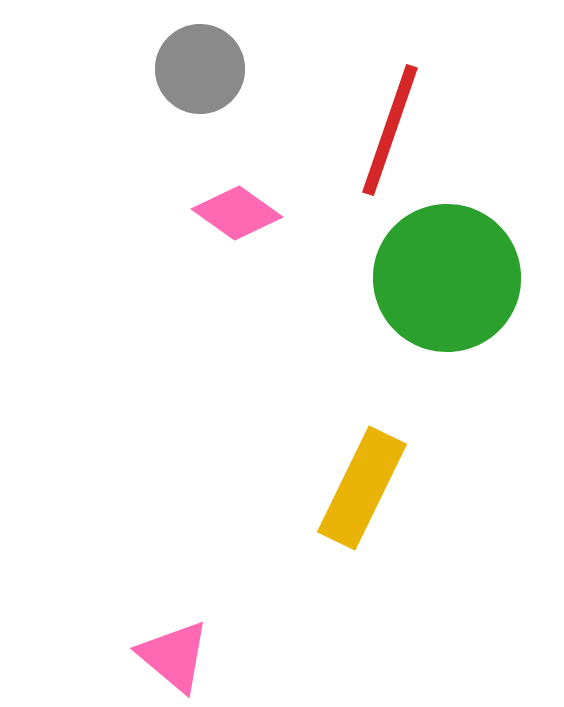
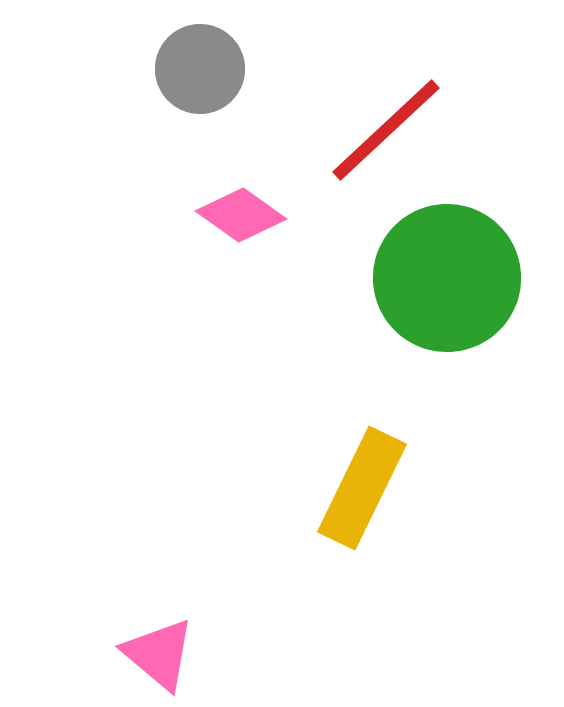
red line: moved 4 px left; rotated 28 degrees clockwise
pink diamond: moved 4 px right, 2 px down
pink triangle: moved 15 px left, 2 px up
